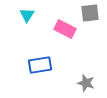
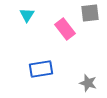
pink rectangle: rotated 25 degrees clockwise
blue rectangle: moved 1 px right, 4 px down
gray star: moved 2 px right
